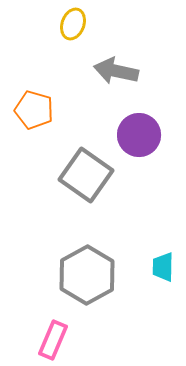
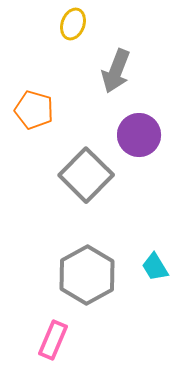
gray arrow: rotated 81 degrees counterclockwise
gray square: rotated 10 degrees clockwise
cyan trapezoid: moved 8 px left; rotated 32 degrees counterclockwise
